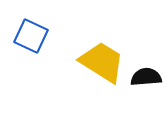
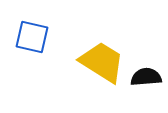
blue square: moved 1 px right, 1 px down; rotated 12 degrees counterclockwise
